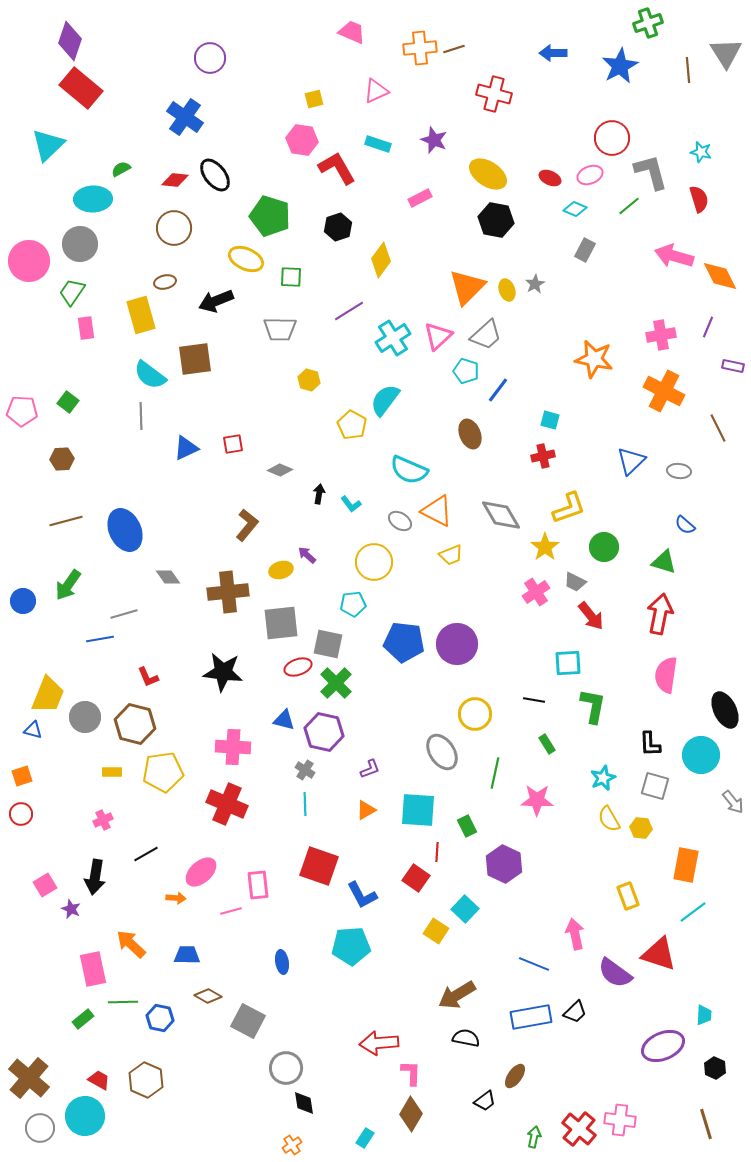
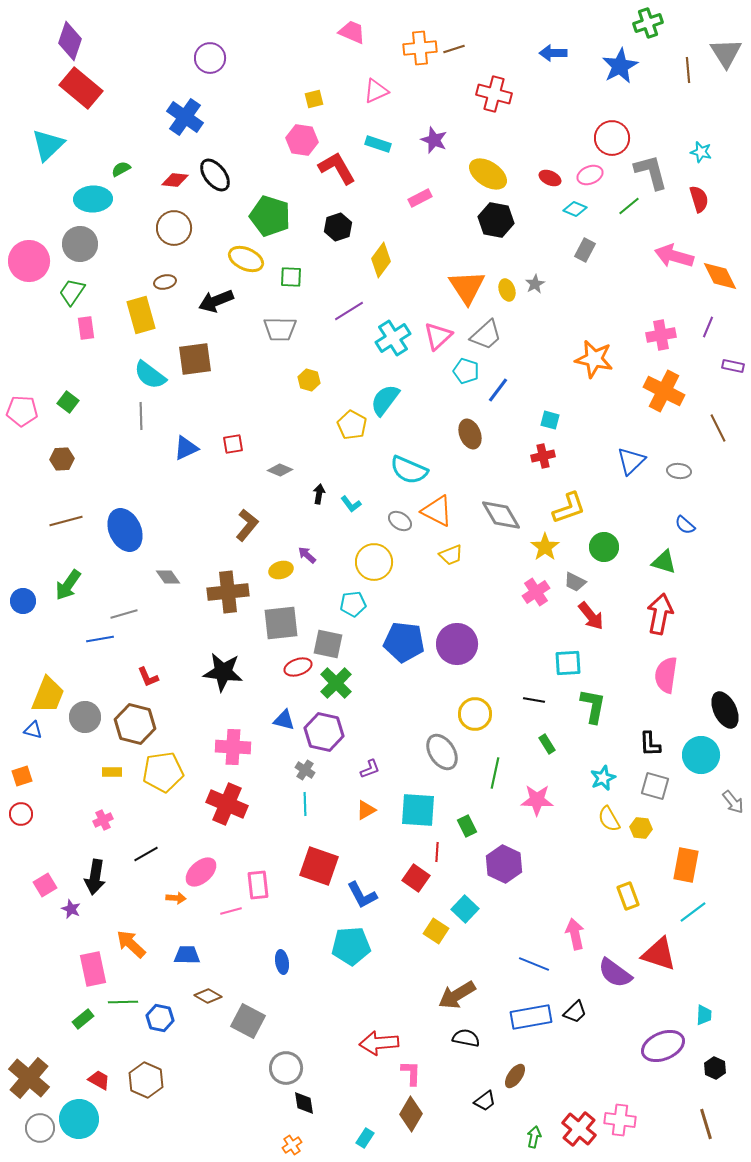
orange triangle at (467, 287): rotated 18 degrees counterclockwise
cyan circle at (85, 1116): moved 6 px left, 3 px down
